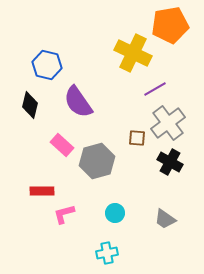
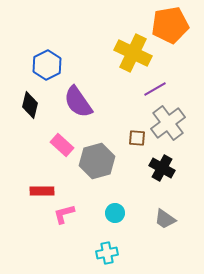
blue hexagon: rotated 20 degrees clockwise
black cross: moved 8 px left, 6 px down
